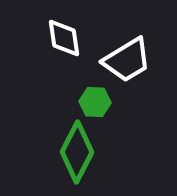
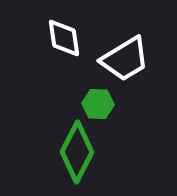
white trapezoid: moved 2 px left, 1 px up
green hexagon: moved 3 px right, 2 px down
